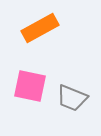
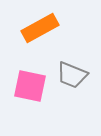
gray trapezoid: moved 23 px up
